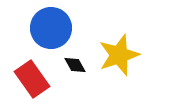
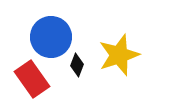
blue circle: moved 9 px down
black diamond: moved 2 px right; rotated 50 degrees clockwise
